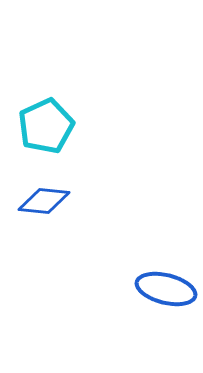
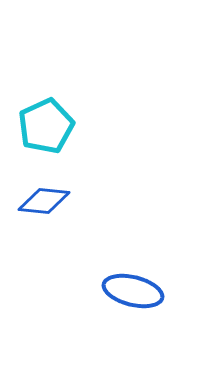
blue ellipse: moved 33 px left, 2 px down
